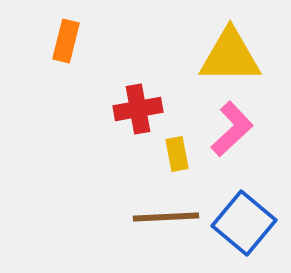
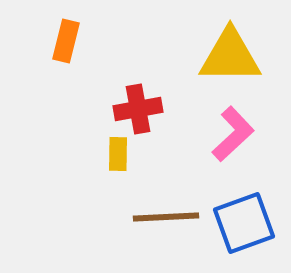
pink L-shape: moved 1 px right, 5 px down
yellow rectangle: moved 59 px left; rotated 12 degrees clockwise
blue square: rotated 30 degrees clockwise
